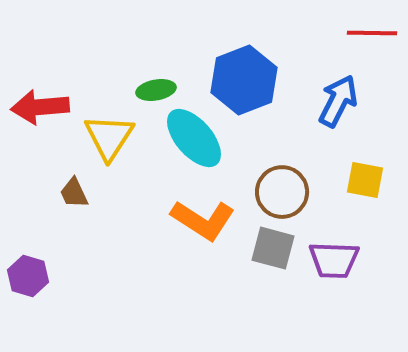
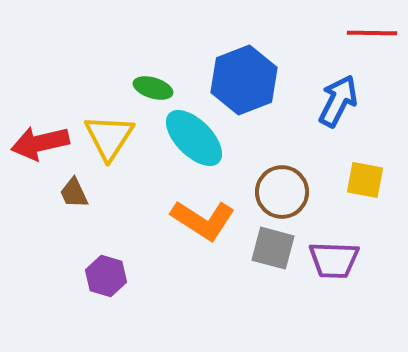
green ellipse: moved 3 px left, 2 px up; rotated 27 degrees clockwise
red arrow: moved 36 px down; rotated 8 degrees counterclockwise
cyan ellipse: rotated 4 degrees counterclockwise
purple hexagon: moved 78 px right
